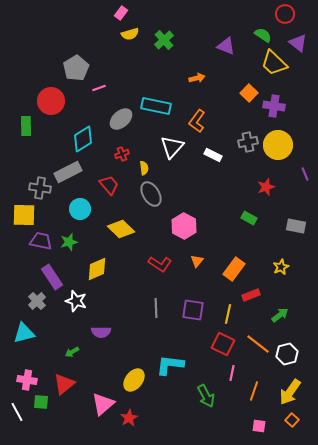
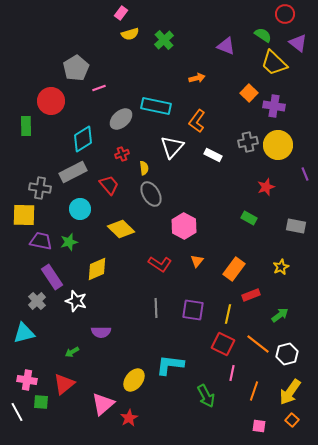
gray rectangle at (68, 172): moved 5 px right
